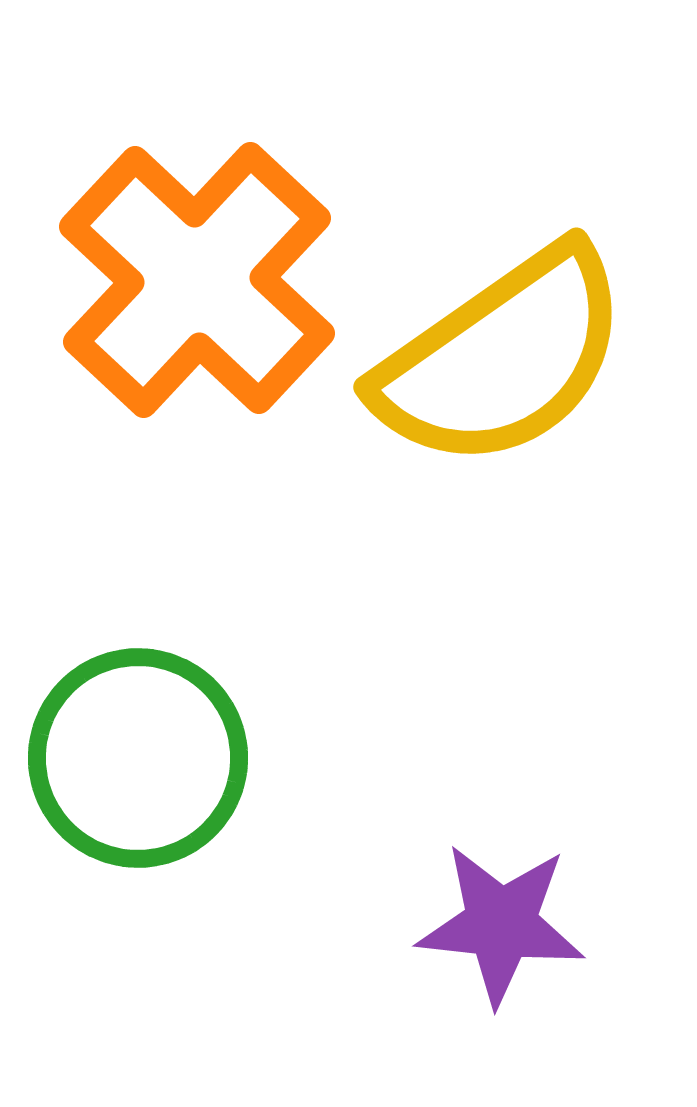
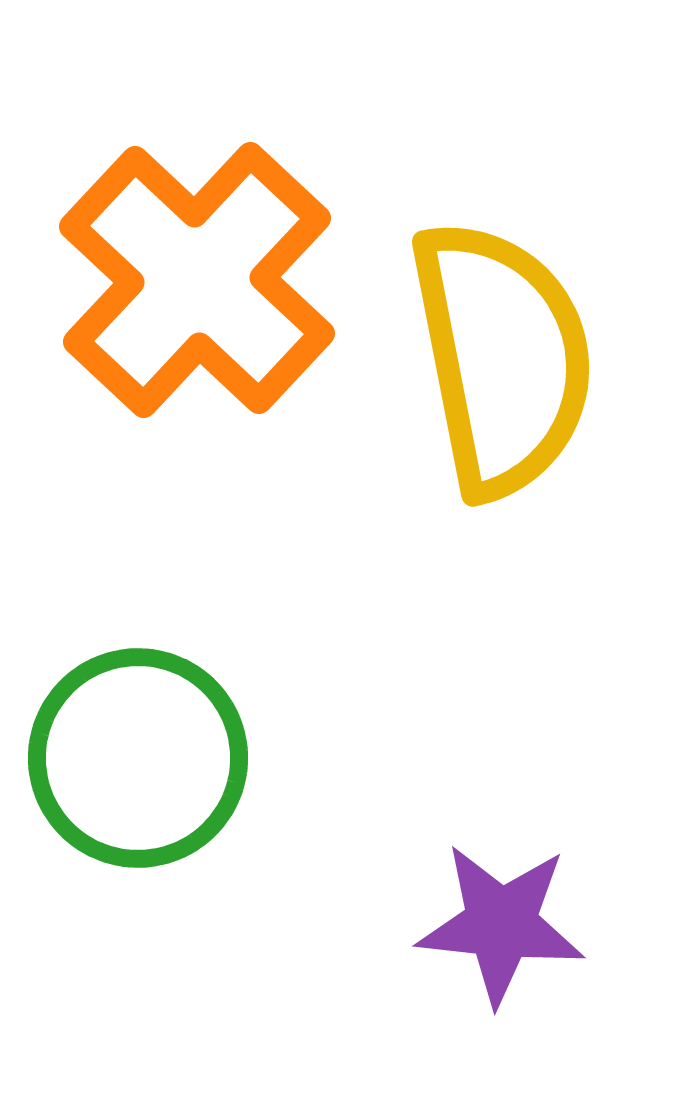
yellow semicircle: rotated 66 degrees counterclockwise
